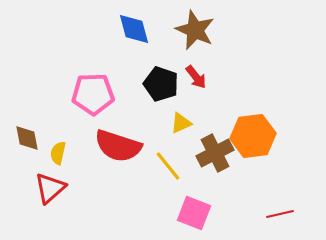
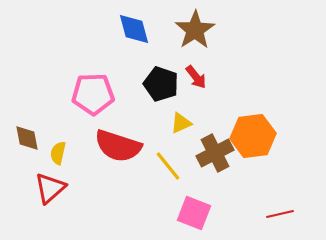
brown star: rotated 15 degrees clockwise
